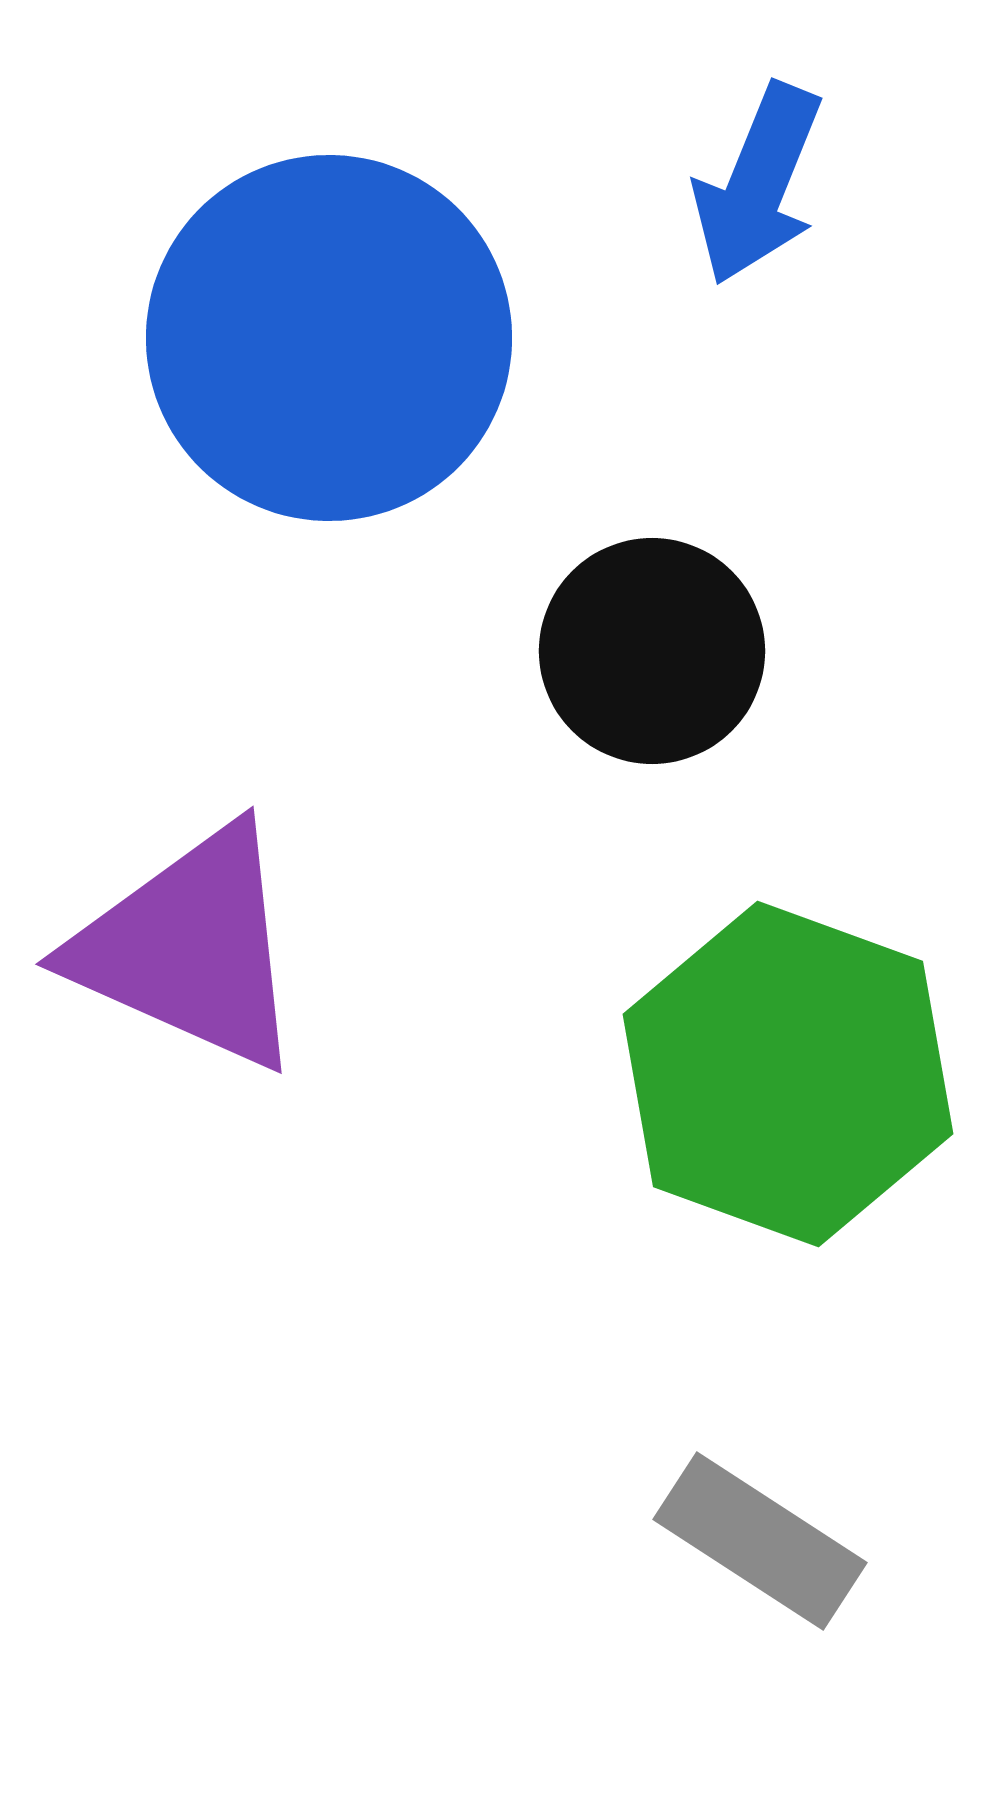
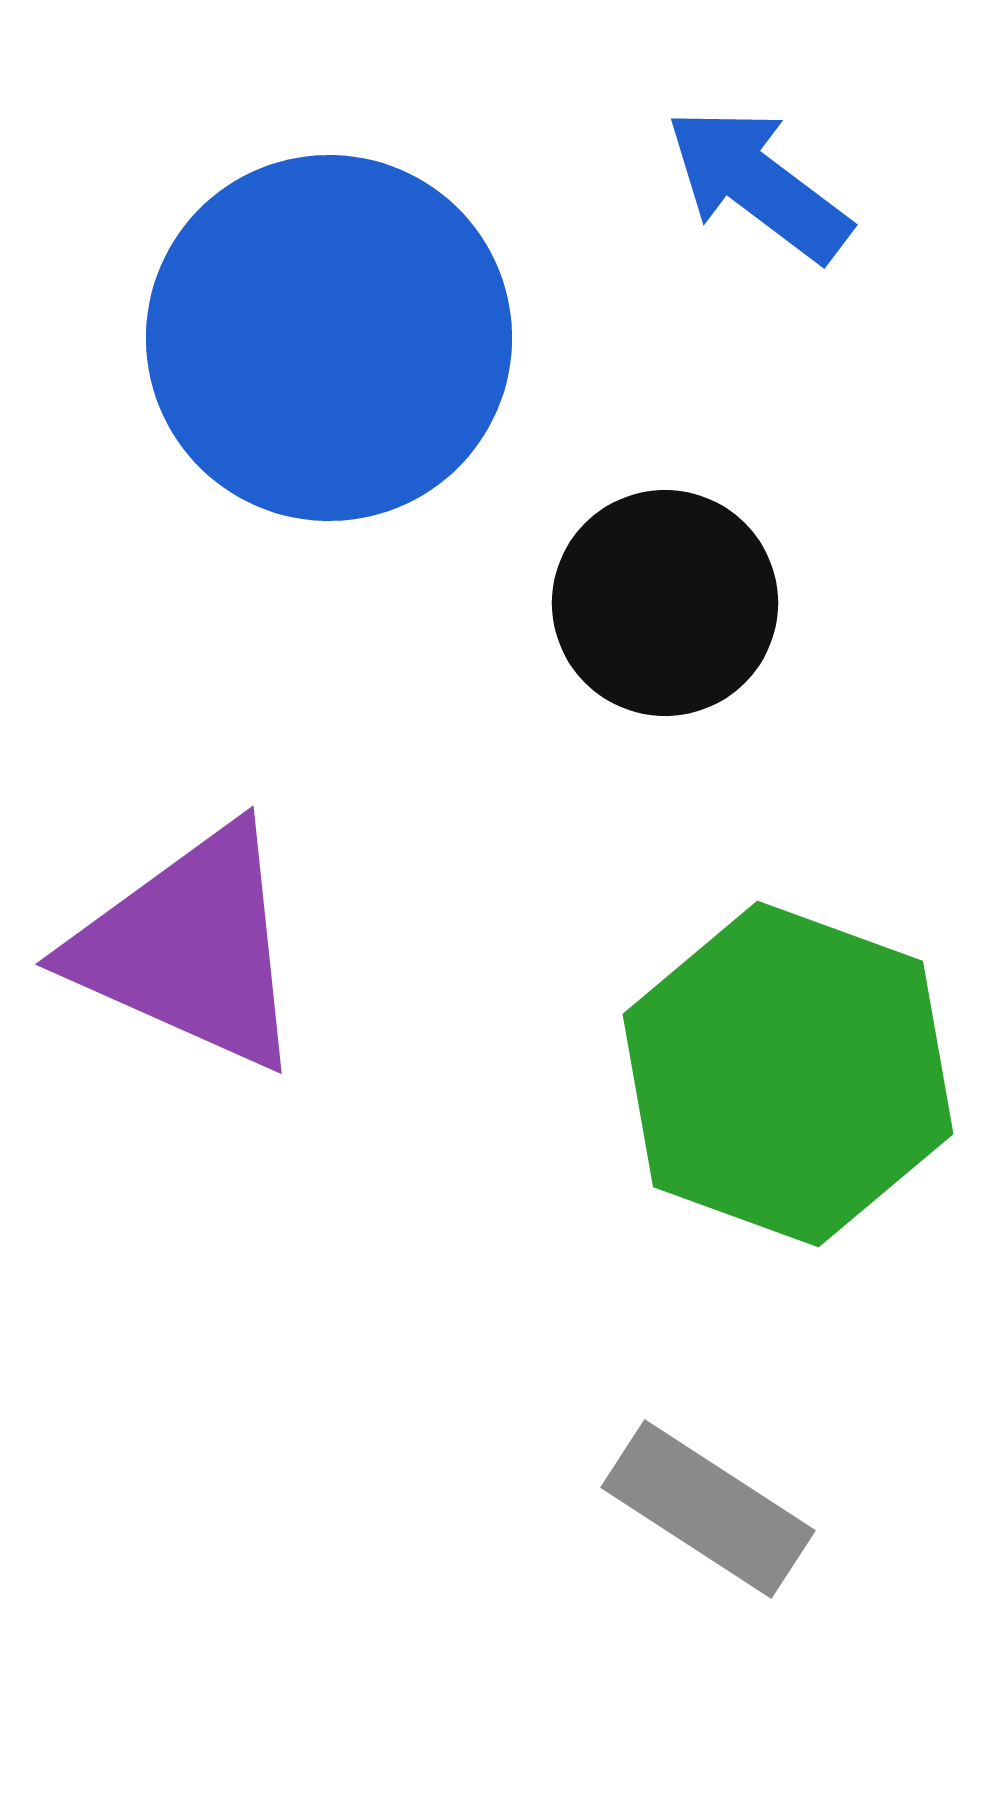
blue arrow: rotated 105 degrees clockwise
black circle: moved 13 px right, 48 px up
gray rectangle: moved 52 px left, 32 px up
